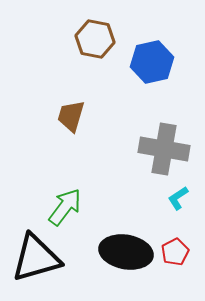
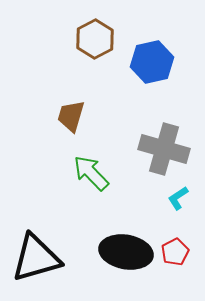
brown hexagon: rotated 21 degrees clockwise
gray cross: rotated 6 degrees clockwise
green arrow: moved 26 px right, 34 px up; rotated 81 degrees counterclockwise
